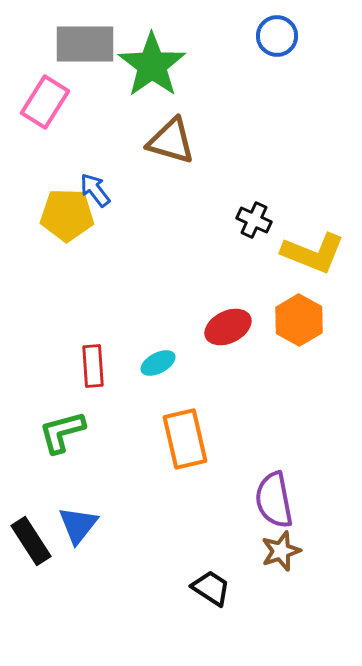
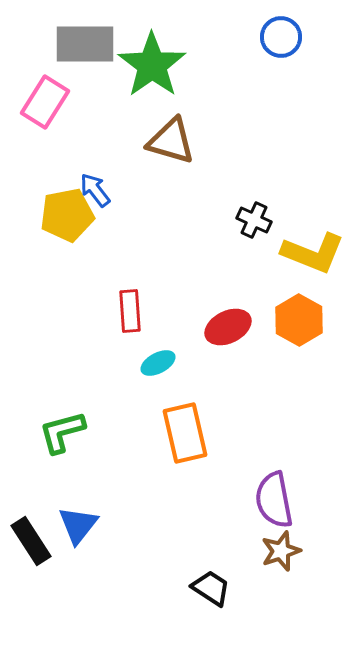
blue circle: moved 4 px right, 1 px down
yellow pentagon: rotated 12 degrees counterclockwise
red rectangle: moved 37 px right, 55 px up
orange rectangle: moved 6 px up
